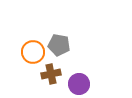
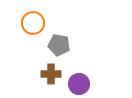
orange circle: moved 29 px up
brown cross: rotated 12 degrees clockwise
